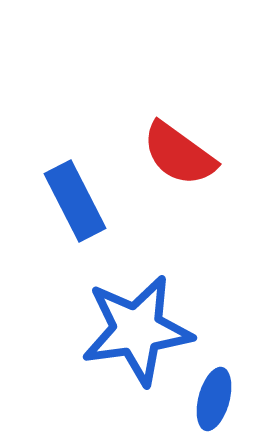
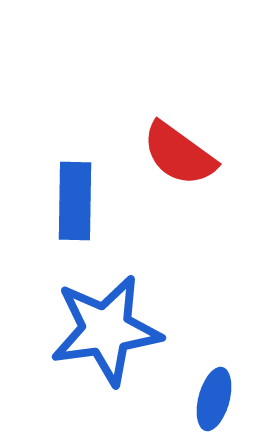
blue rectangle: rotated 28 degrees clockwise
blue star: moved 31 px left
